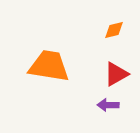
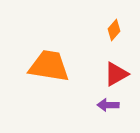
orange diamond: rotated 35 degrees counterclockwise
